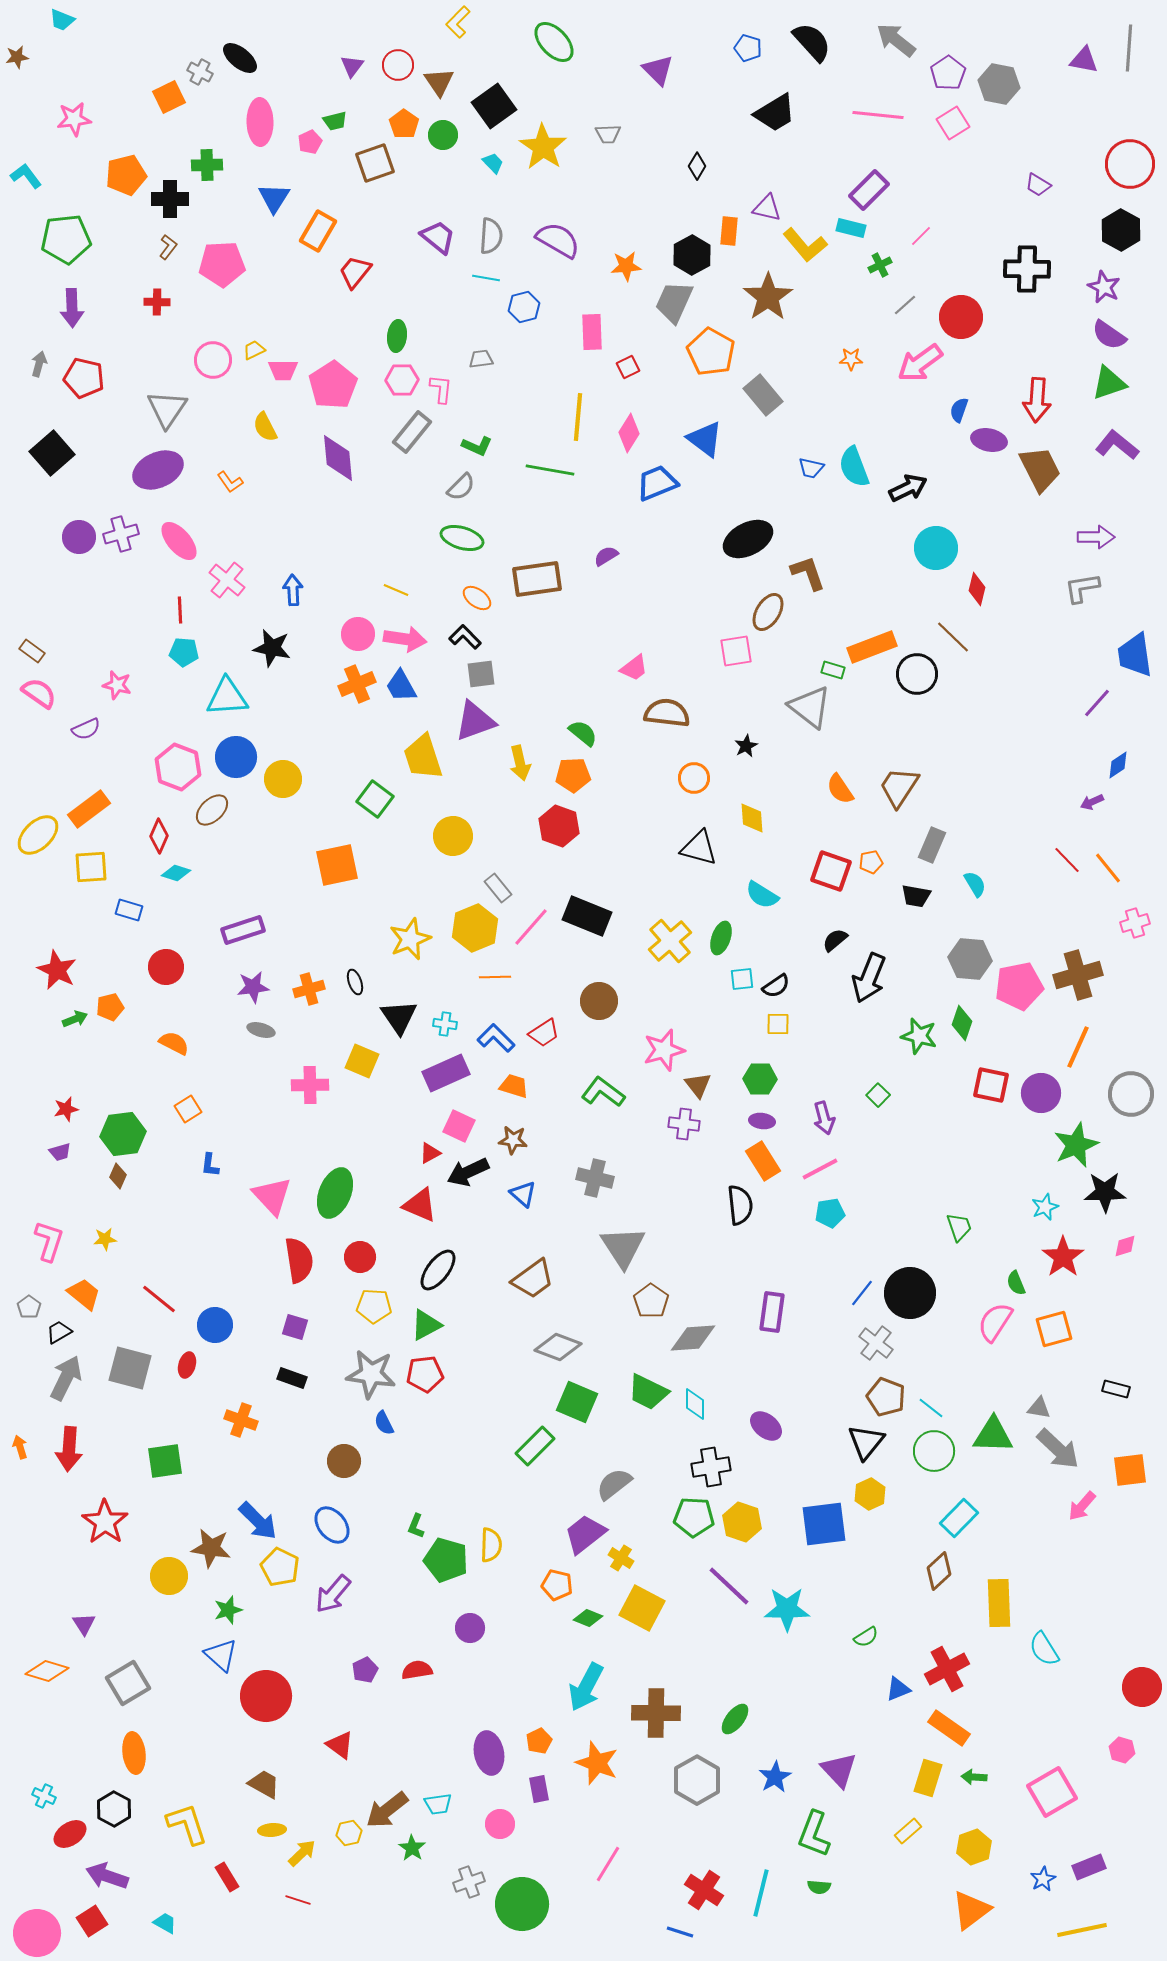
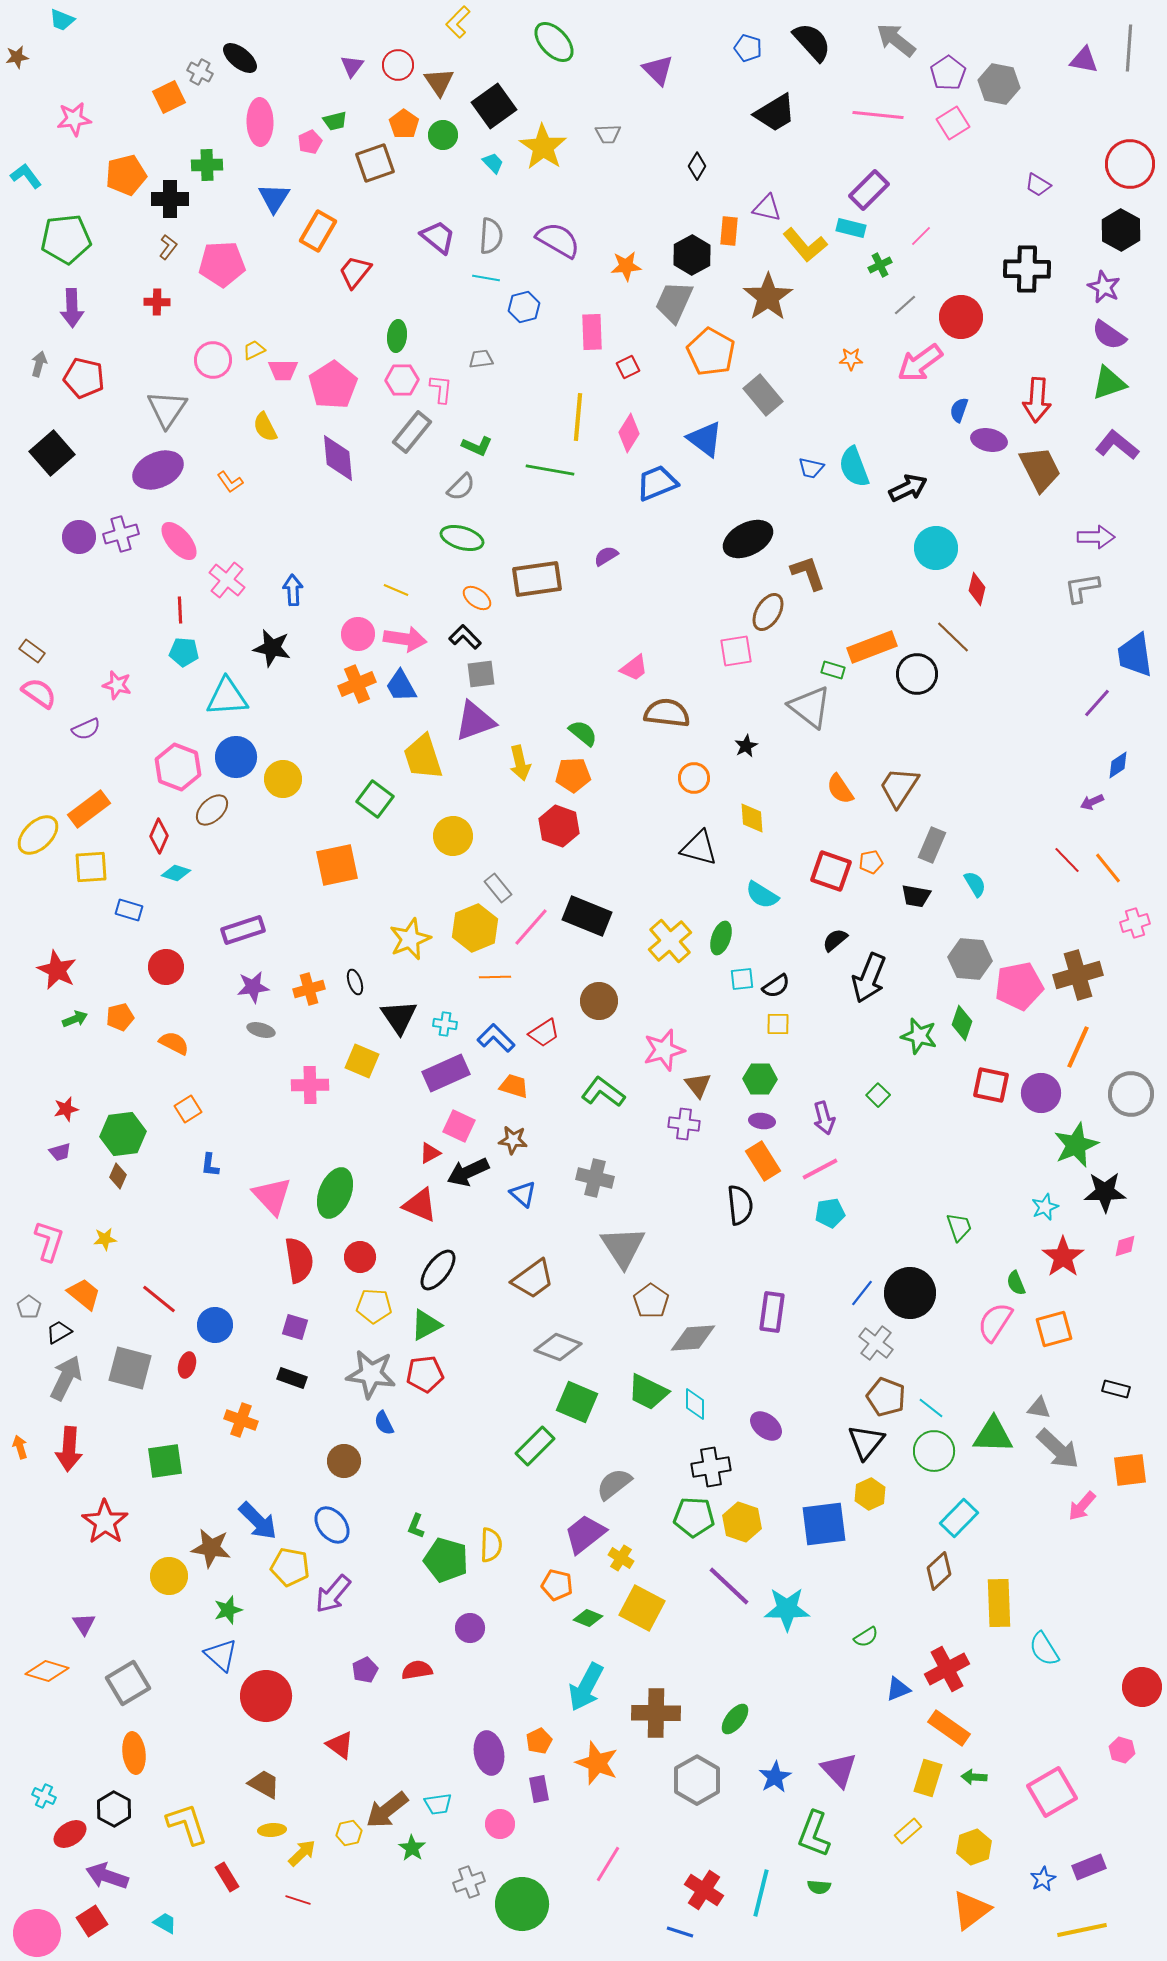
orange pentagon at (110, 1007): moved 10 px right, 10 px down
yellow pentagon at (280, 1567): moved 10 px right; rotated 15 degrees counterclockwise
